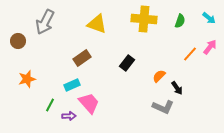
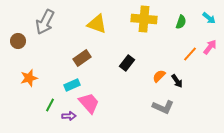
green semicircle: moved 1 px right, 1 px down
orange star: moved 2 px right, 1 px up
black arrow: moved 7 px up
